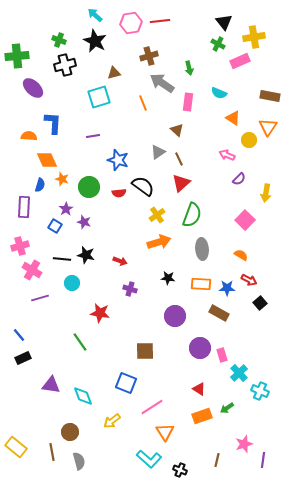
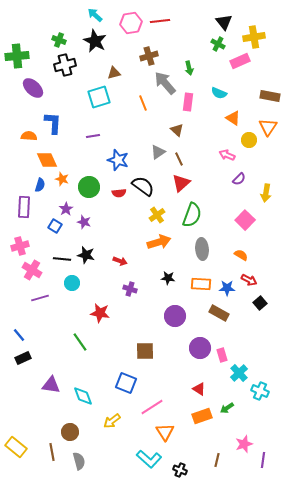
gray arrow at (162, 83): moved 3 px right; rotated 15 degrees clockwise
